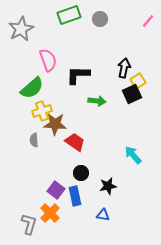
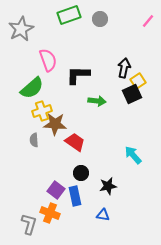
orange cross: rotated 24 degrees counterclockwise
